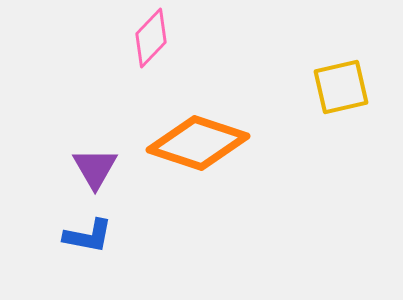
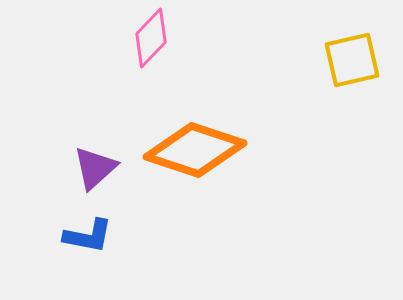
yellow square: moved 11 px right, 27 px up
orange diamond: moved 3 px left, 7 px down
purple triangle: rotated 18 degrees clockwise
